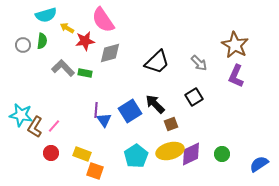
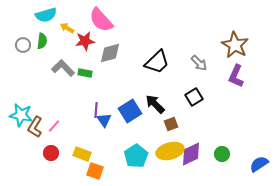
pink semicircle: moved 2 px left; rotated 8 degrees counterclockwise
